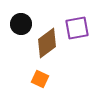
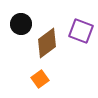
purple square: moved 4 px right, 3 px down; rotated 30 degrees clockwise
orange square: rotated 30 degrees clockwise
